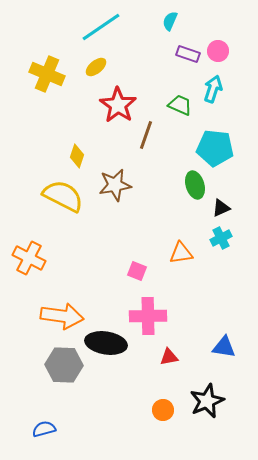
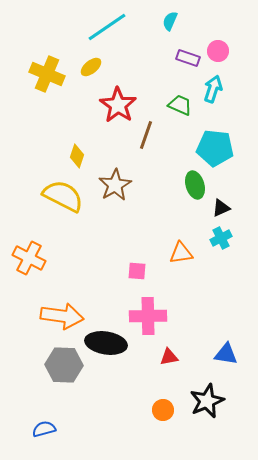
cyan line: moved 6 px right
purple rectangle: moved 4 px down
yellow ellipse: moved 5 px left
brown star: rotated 20 degrees counterclockwise
pink square: rotated 18 degrees counterclockwise
blue triangle: moved 2 px right, 7 px down
